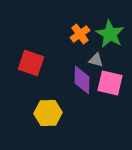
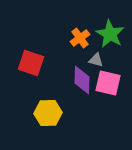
orange cross: moved 4 px down
pink square: moved 2 px left
